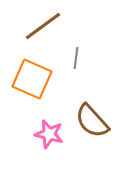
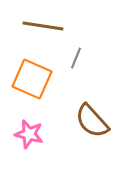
brown line: rotated 45 degrees clockwise
gray line: rotated 15 degrees clockwise
pink star: moved 20 px left
